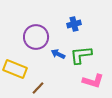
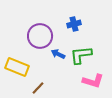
purple circle: moved 4 px right, 1 px up
yellow rectangle: moved 2 px right, 2 px up
